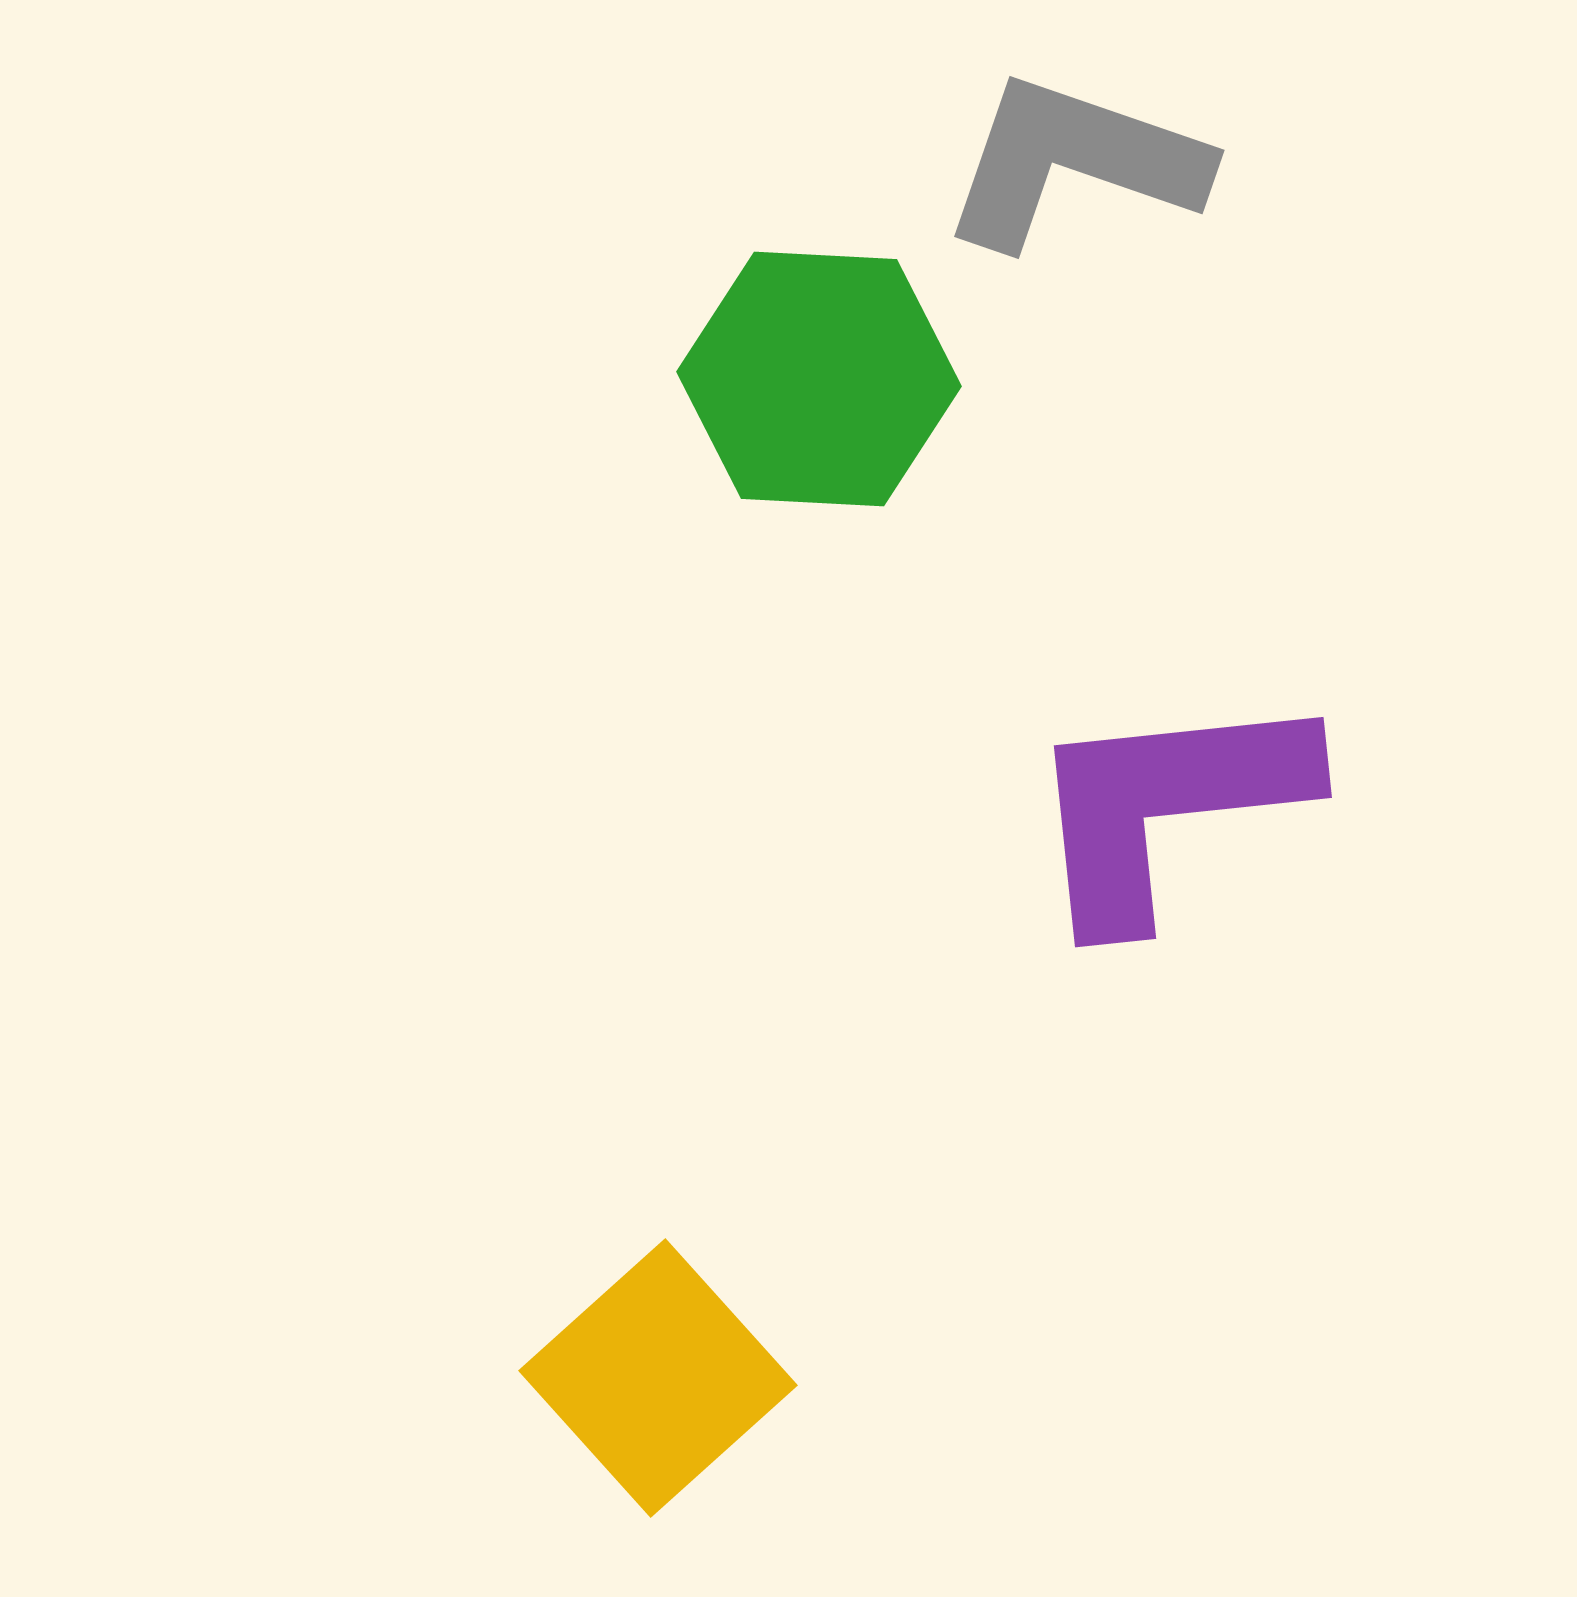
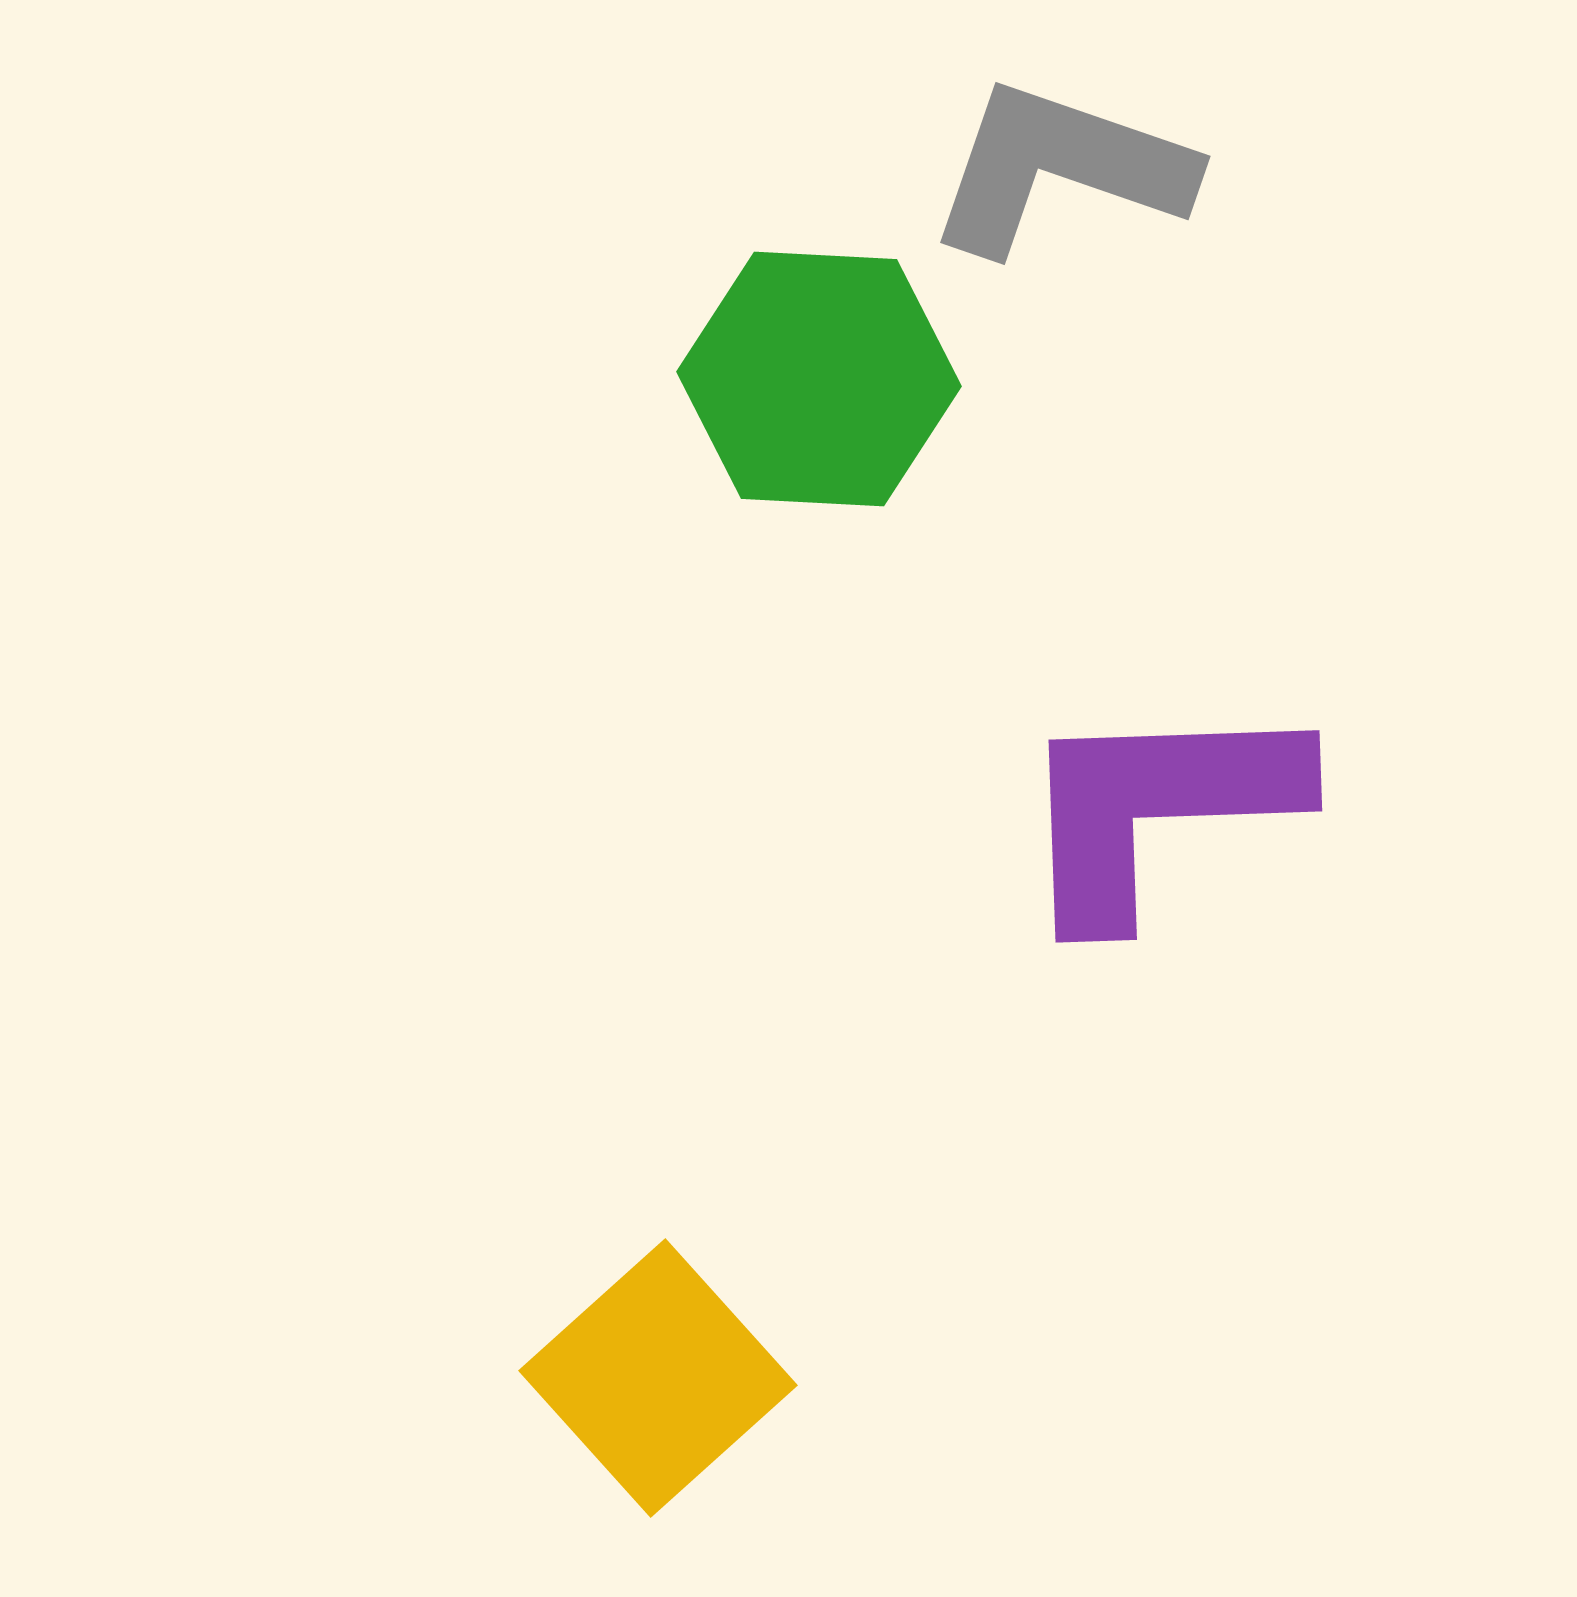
gray L-shape: moved 14 px left, 6 px down
purple L-shape: moved 10 px left, 2 px down; rotated 4 degrees clockwise
